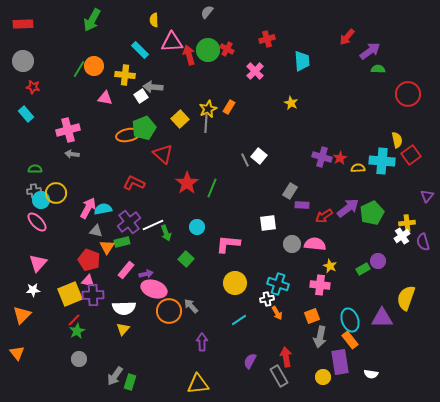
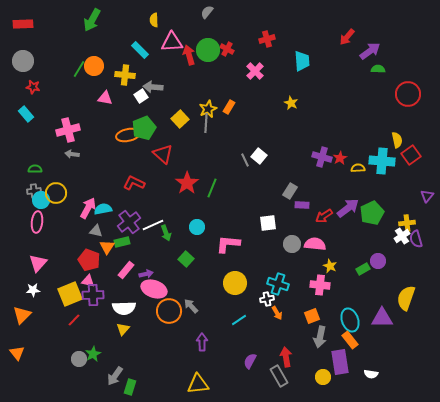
pink ellipse at (37, 222): rotated 50 degrees clockwise
purple semicircle at (423, 242): moved 7 px left, 3 px up
green star at (77, 331): moved 16 px right, 23 px down
green rectangle at (130, 382): moved 5 px down
